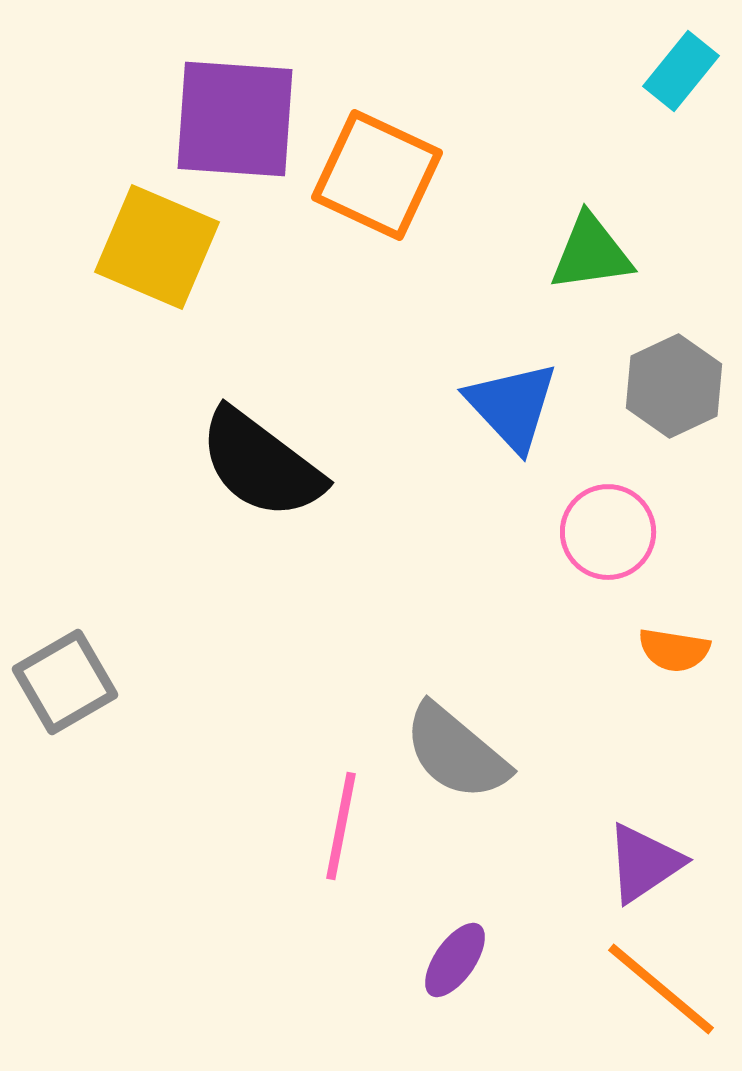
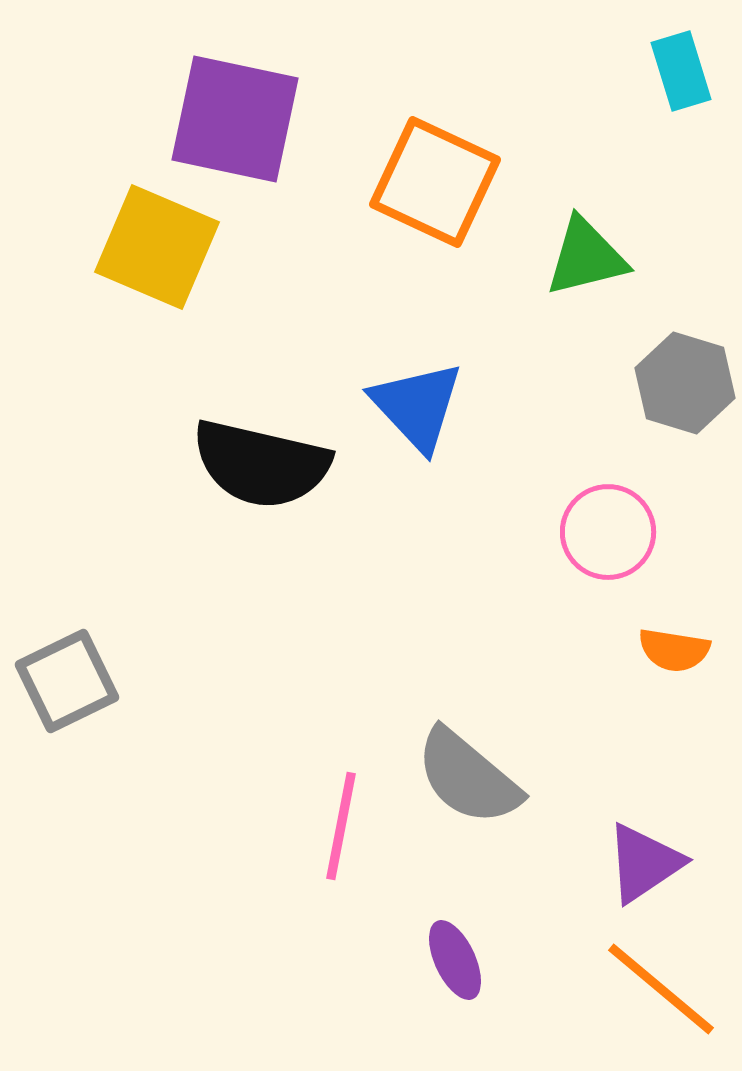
cyan rectangle: rotated 56 degrees counterclockwise
purple square: rotated 8 degrees clockwise
orange square: moved 58 px right, 7 px down
green triangle: moved 5 px left, 4 px down; rotated 6 degrees counterclockwise
gray hexagon: moved 11 px right, 3 px up; rotated 18 degrees counterclockwise
blue triangle: moved 95 px left
black semicircle: rotated 24 degrees counterclockwise
gray square: moved 2 px right, 1 px up; rotated 4 degrees clockwise
gray semicircle: moved 12 px right, 25 px down
purple ellipse: rotated 60 degrees counterclockwise
